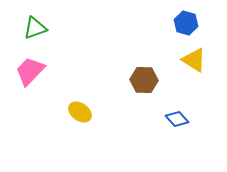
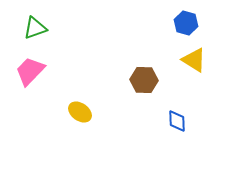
blue diamond: moved 2 px down; rotated 40 degrees clockwise
